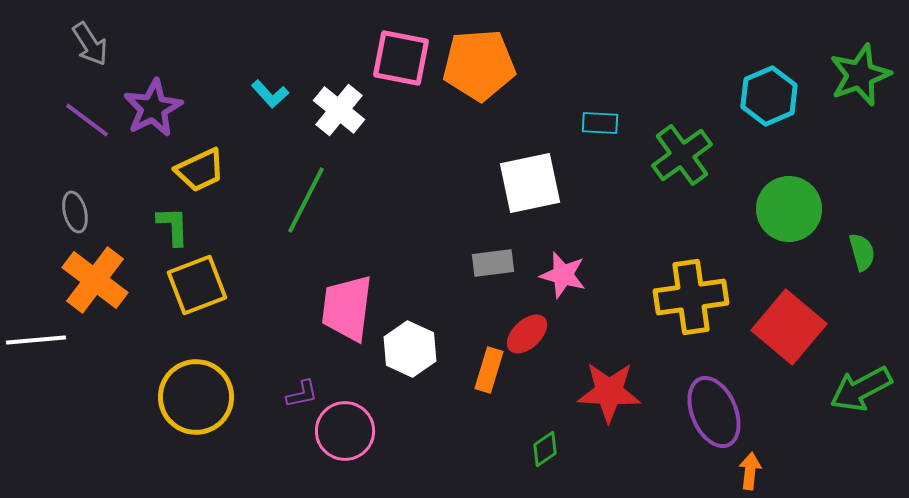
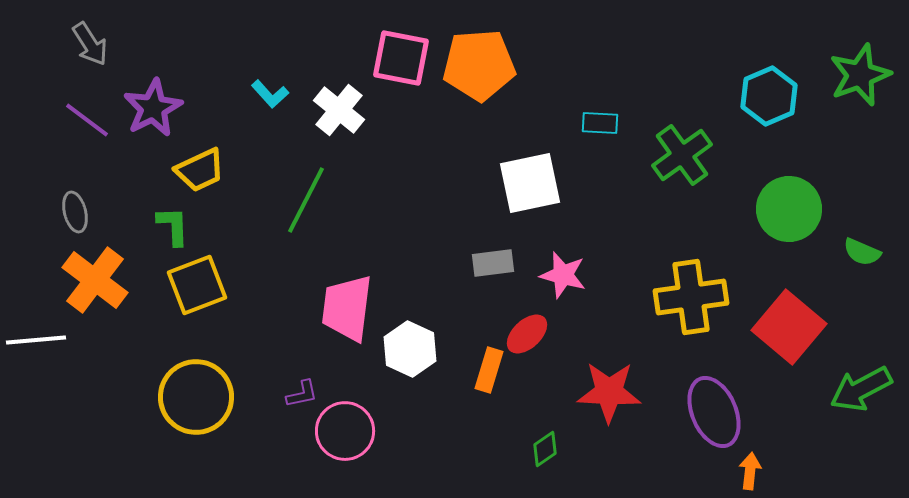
green semicircle: rotated 129 degrees clockwise
